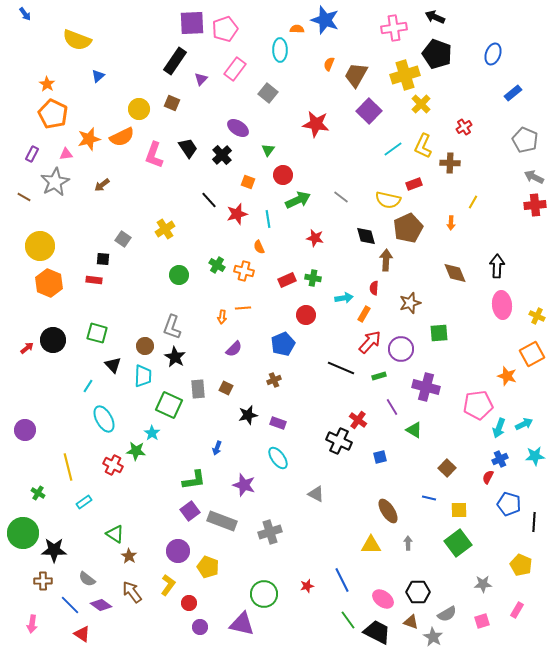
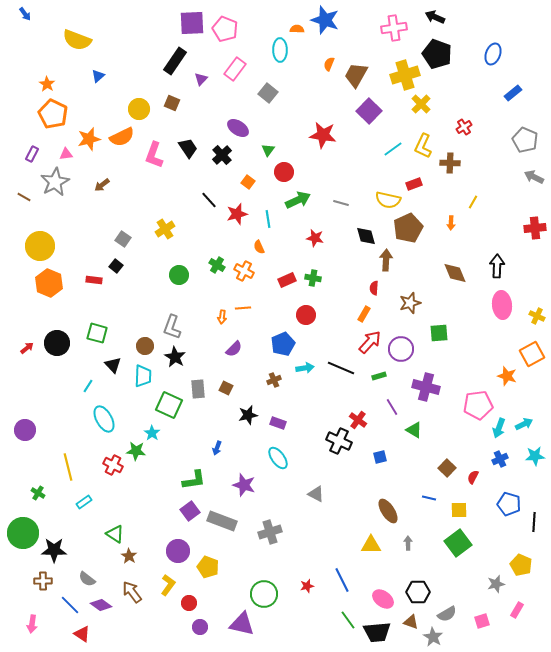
pink pentagon at (225, 29): rotated 30 degrees counterclockwise
red star at (316, 124): moved 7 px right, 11 px down
red circle at (283, 175): moved 1 px right, 3 px up
orange square at (248, 182): rotated 16 degrees clockwise
gray line at (341, 197): moved 6 px down; rotated 21 degrees counterclockwise
red cross at (535, 205): moved 23 px down
black square at (103, 259): moved 13 px right, 7 px down; rotated 32 degrees clockwise
orange cross at (244, 271): rotated 12 degrees clockwise
cyan arrow at (344, 298): moved 39 px left, 70 px down
black circle at (53, 340): moved 4 px right, 3 px down
red semicircle at (488, 477): moved 15 px left
gray star at (483, 584): moved 13 px right; rotated 12 degrees counterclockwise
black trapezoid at (377, 632): rotated 148 degrees clockwise
